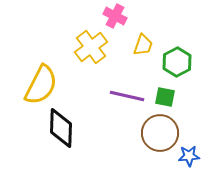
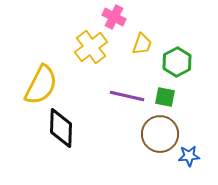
pink cross: moved 1 px left, 1 px down
yellow trapezoid: moved 1 px left, 1 px up
brown circle: moved 1 px down
